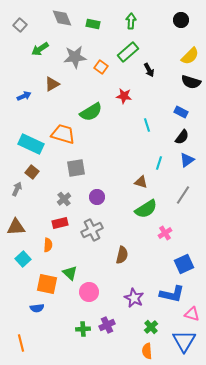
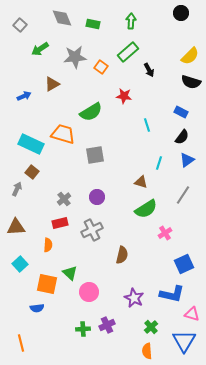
black circle at (181, 20): moved 7 px up
gray square at (76, 168): moved 19 px right, 13 px up
cyan square at (23, 259): moved 3 px left, 5 px down
